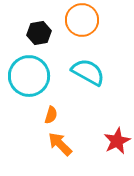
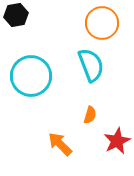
orange circle: moved 20 px right, 3 px down
black hexagon: moved 23 px left, 18 px up
cyan semicircle: moved 3 px right, 7 px up; rotated 40 degrees clockwise
cyan circle: moved 2 px right
orange semicircle: moved 39 px right
